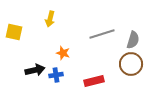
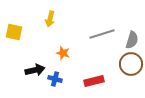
gray semicircle: moved 1 px left
blue cross: moved 1 px left, 4 px down; rotated 24 degrees clockwise
